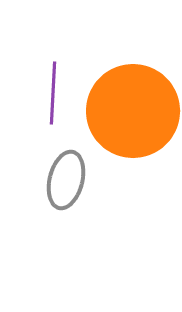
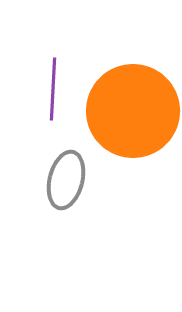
purple line: moved 4 px up
